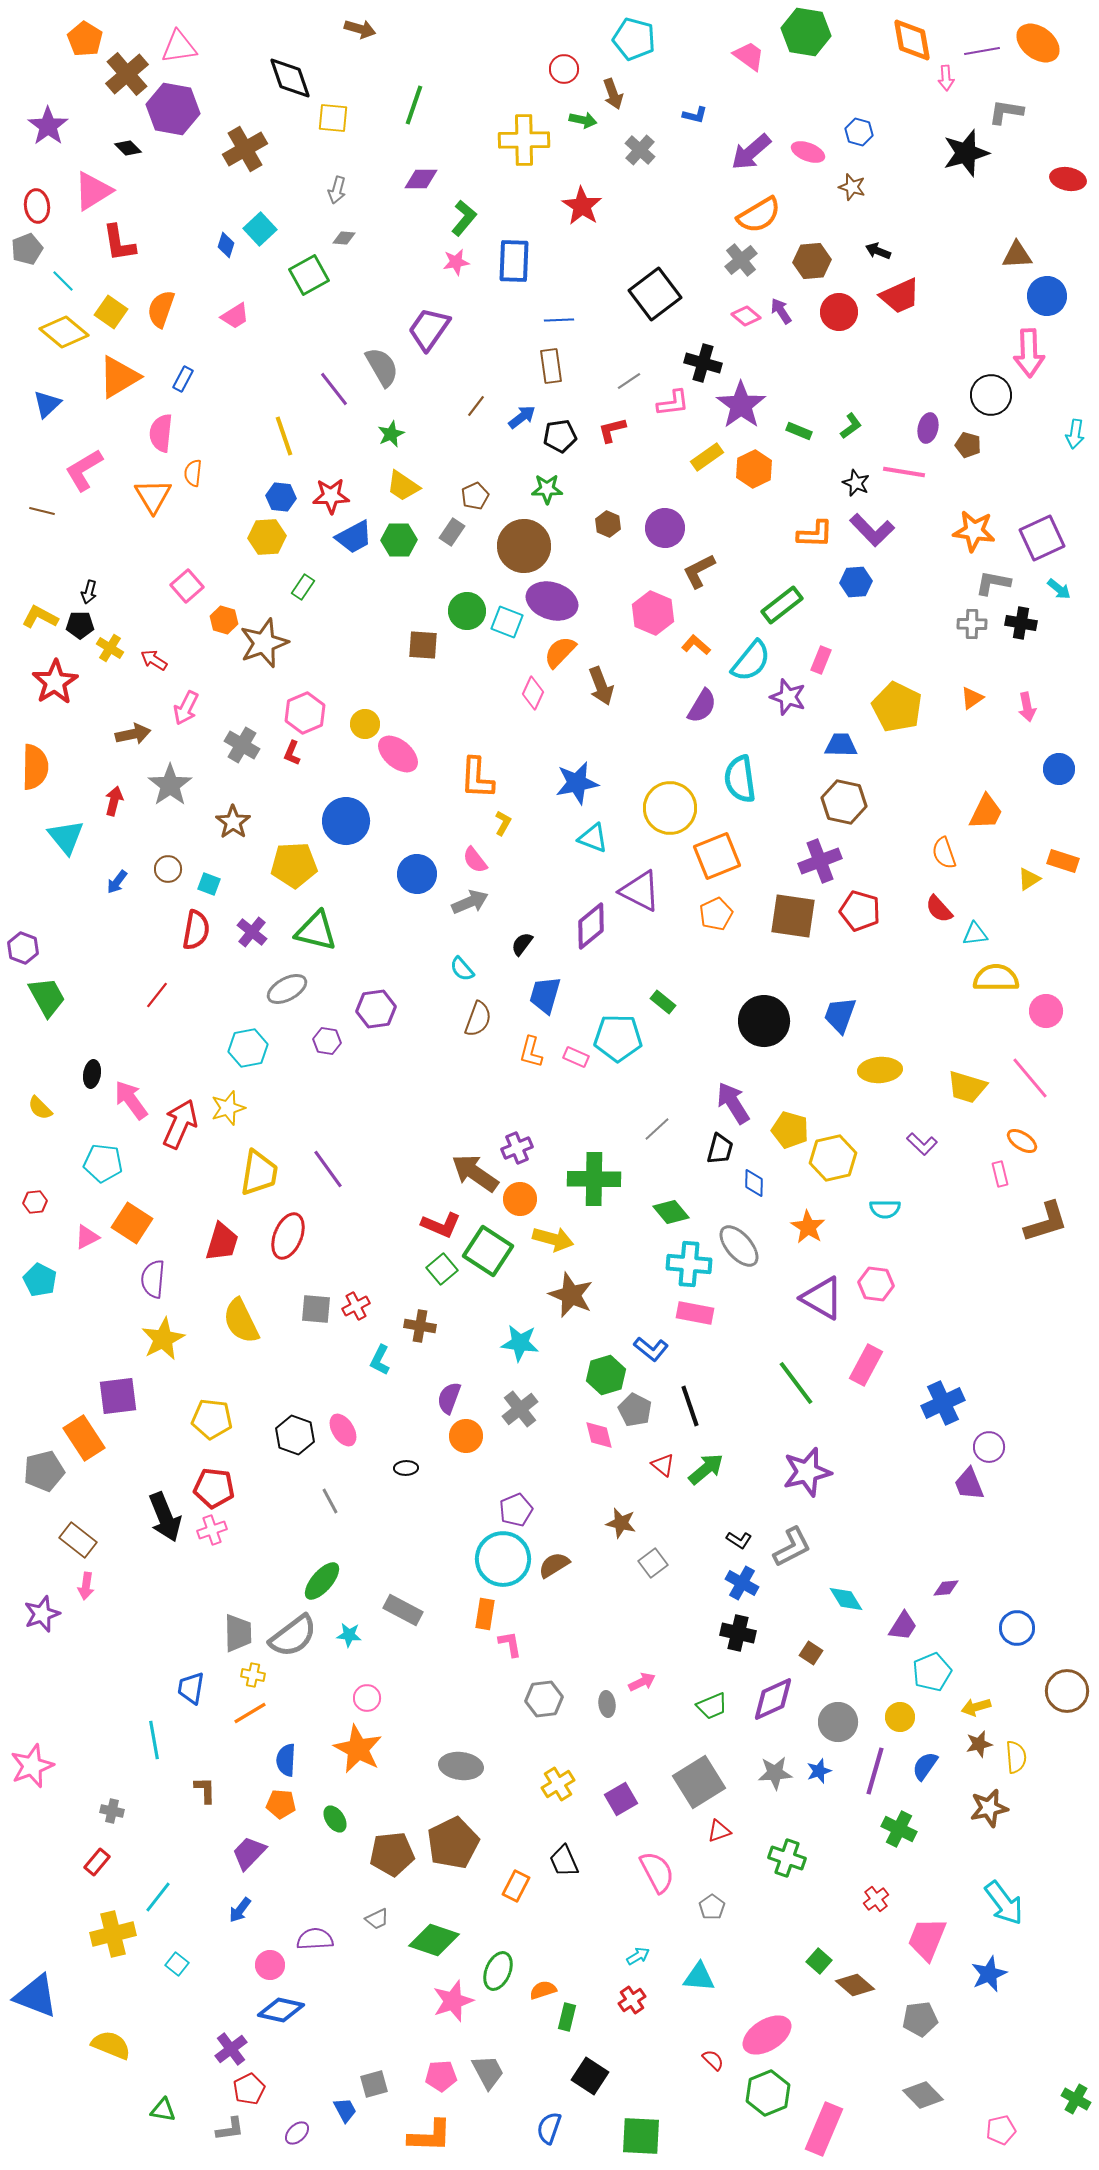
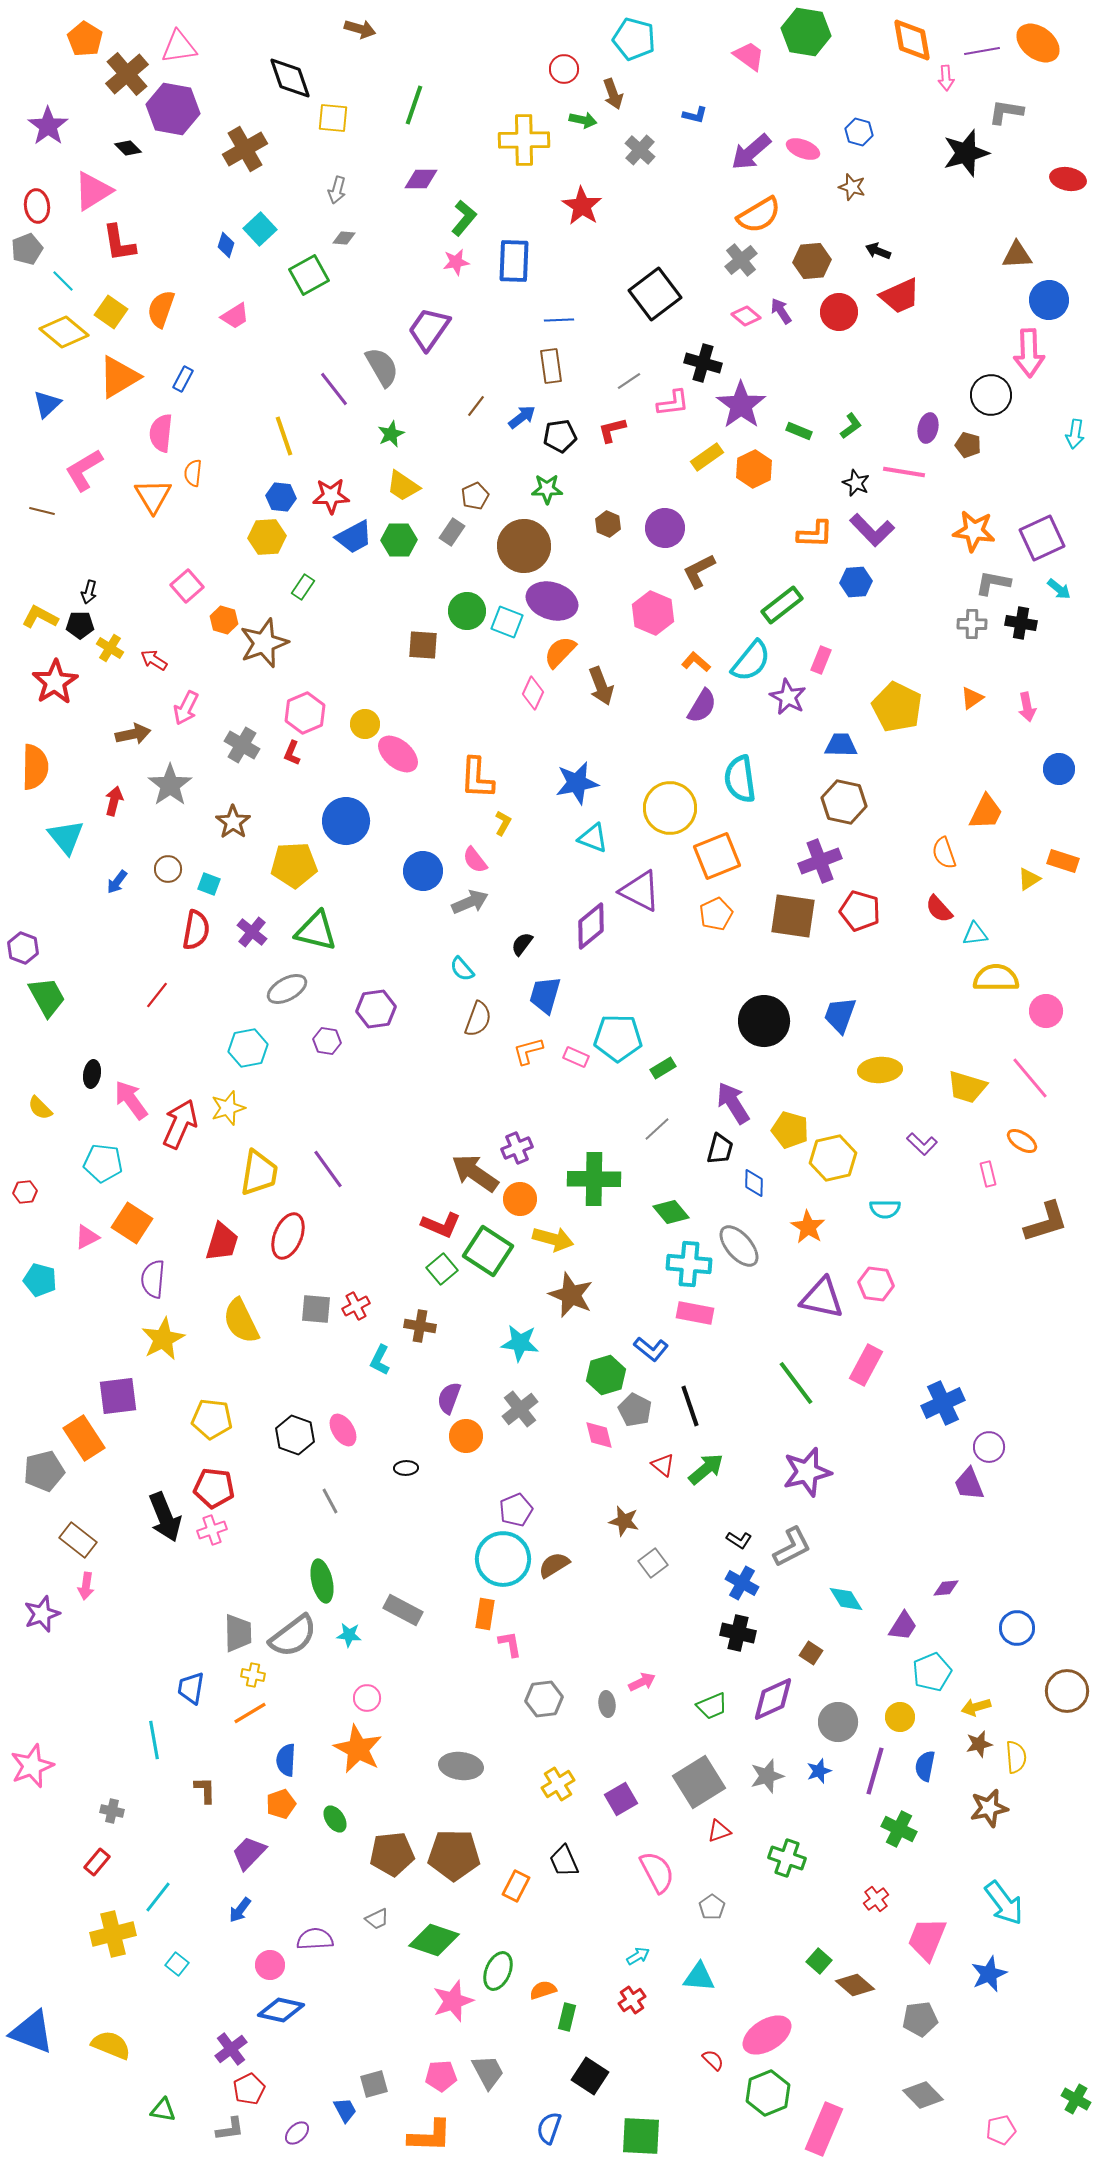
pink ellipse at (808, 152): moved 5 px left, 3 px up
blue circle at (1047, 296): moved 2 px right, 4 px down
orange L-shape at (696, 645): moved 17 px down
purple star at (788, 697): rotated 9 degrees clockwise
blue circle at (417, 874): moved 6 px right, 3 px up
green rectangle at (663, 1002): moved 66 px down; rotated 70 degrees counterclockwise
orange L-shape at (531, 1052): moved 3 px left, 1 px up; rotated 60 degrees clockwise
pink rectangle at (1000, 1174): moved 12 px left
red hexagon at (35, 1202): moved 10 px left, 10 px up
cyan pentagon at (40, 1280): rotated 12 degrees counterclockwise
purple triangle at (822, 1298): rotated 18 degrees counterclockwise
brown star at (621, 1523): moved 3 px right, 2 px up
green ellipse at (322, 1581): rotated 54 degrees counterclockwise
blue semicircle at (925, 1766): rotated 24 degrees counterclockwise
gray star at (775, 1773): moved 8 px left, 3 px down; rotated 12 degrees counterclockwise
orange pentagon at (281, 1804): rotated 24 degrees counterclockwise
brown pentagon at (453, 1843): moved 1 px right, 12 px down; rotated 27 degrees clockwise
blue triangle at (36, 1996): moved 4 px left, 36 px down
